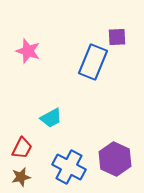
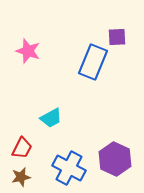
blue cross: moved 1 px down
